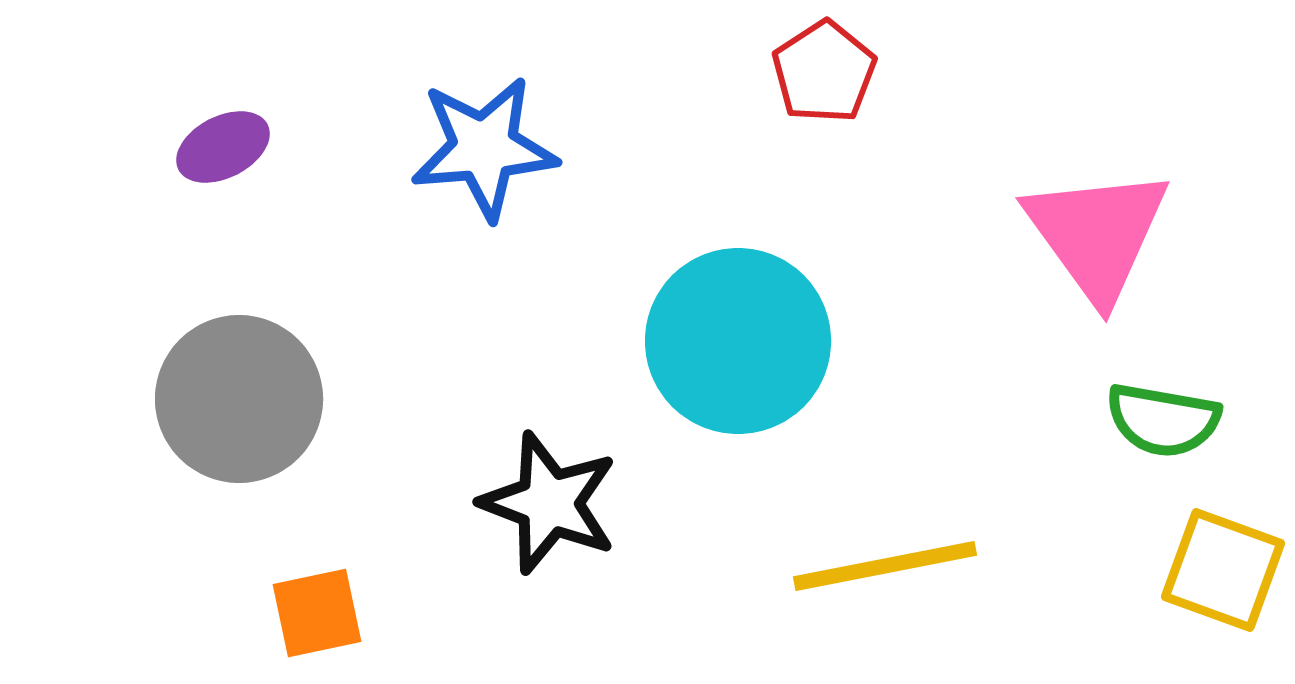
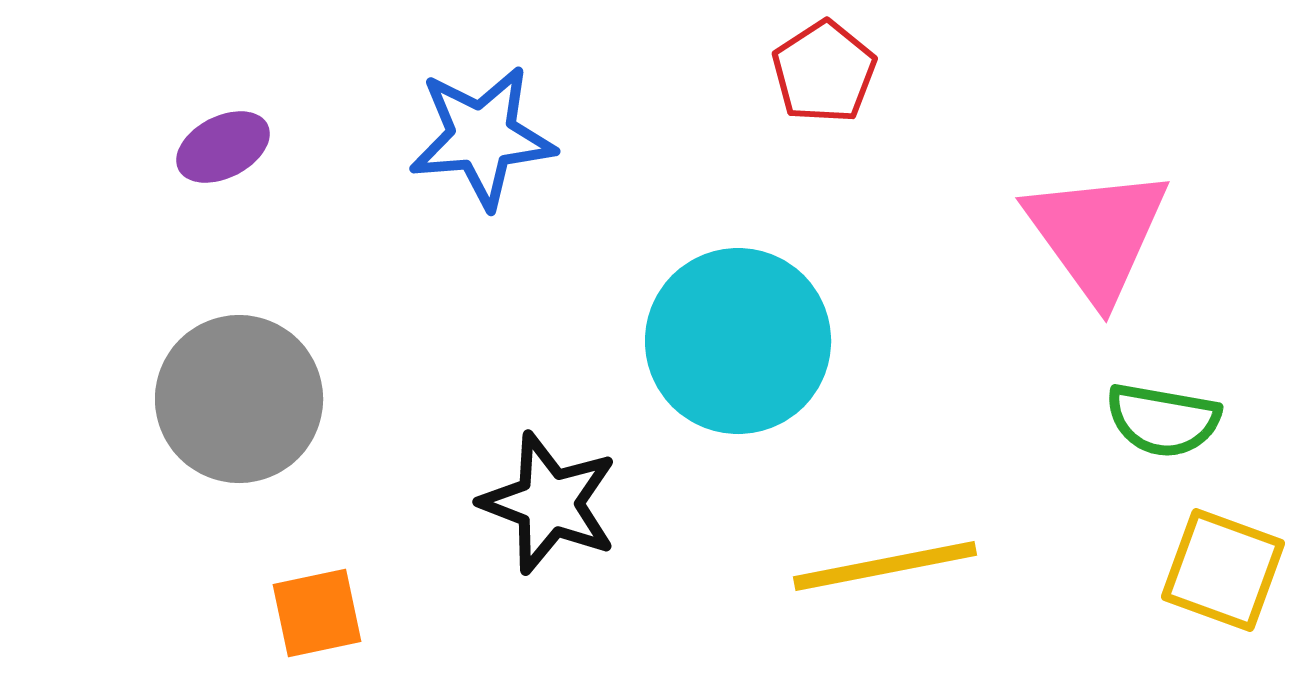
blue star: moved 2 px left, 11 px up
